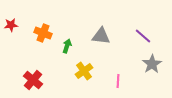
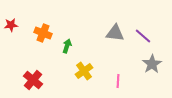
gray triangle: moved 14 px right, 3 px up
